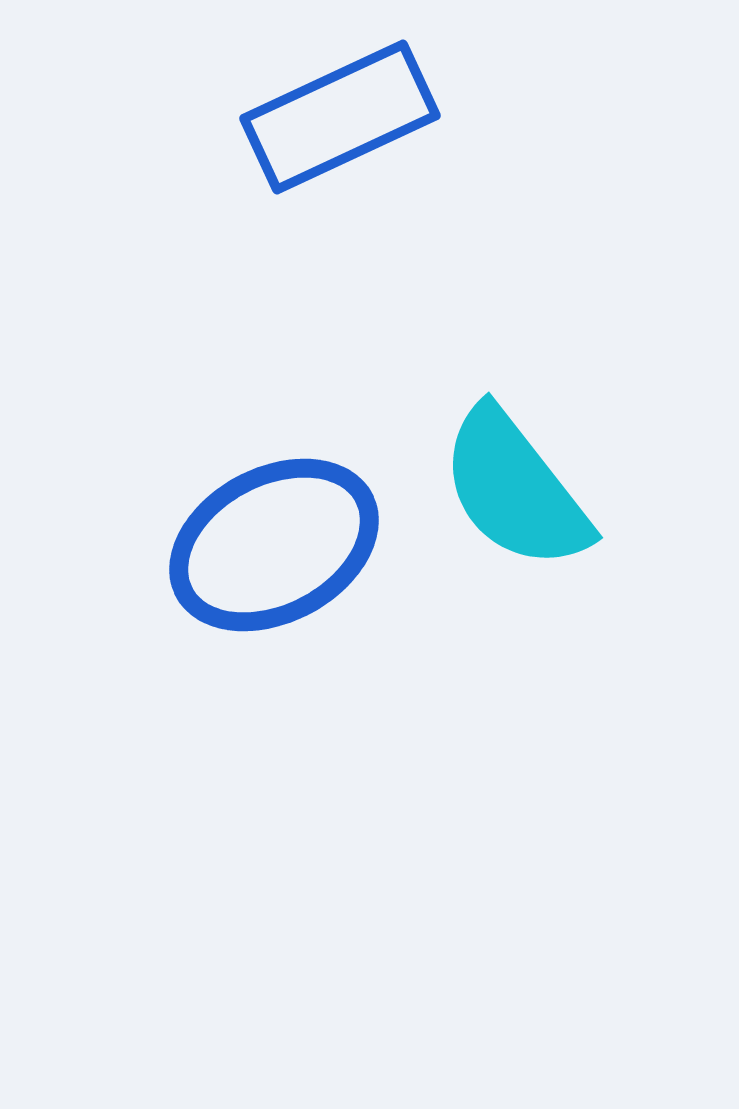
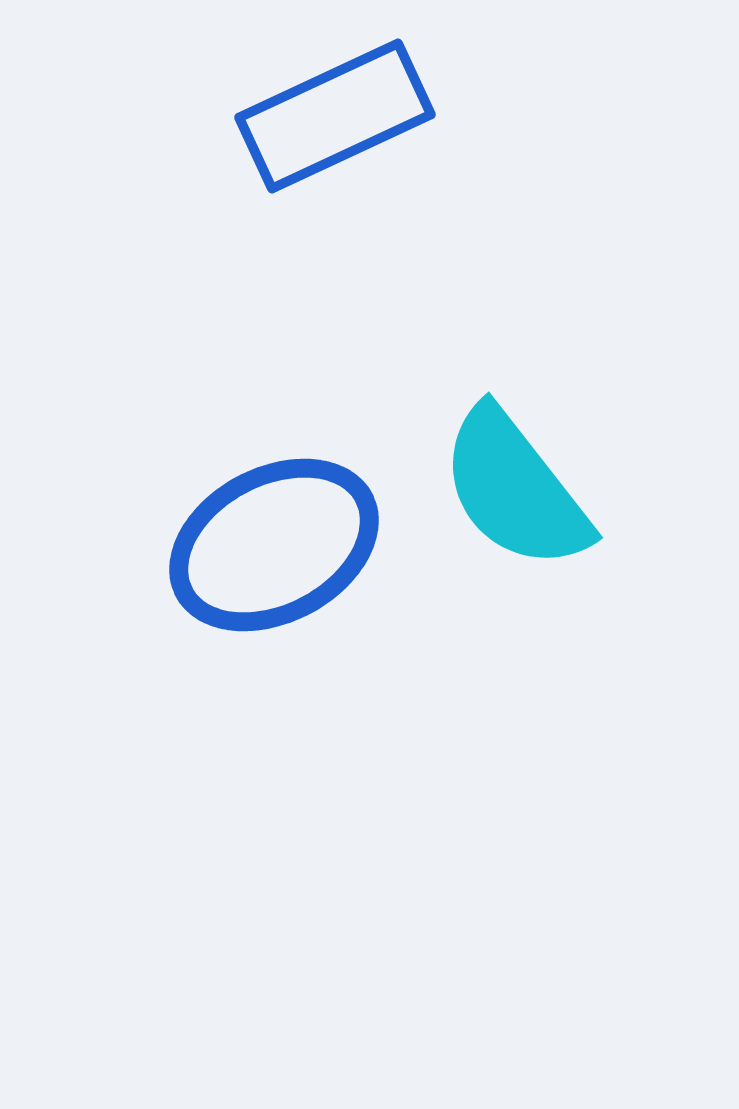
blue rectangle: moved 5 px left, 1 px up
